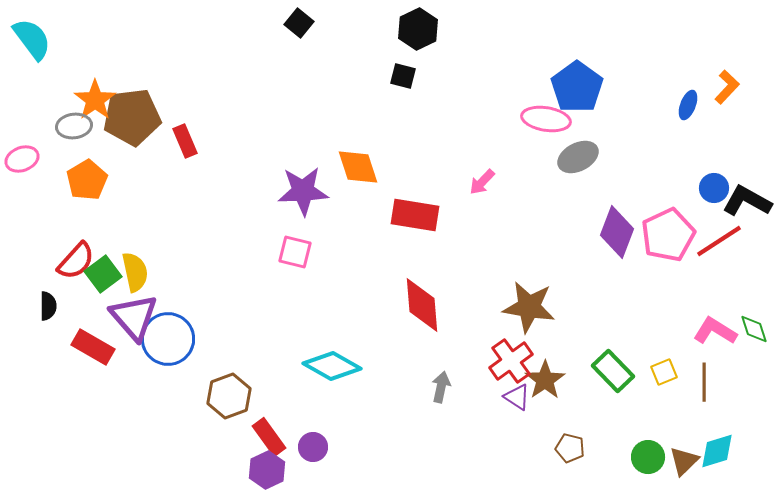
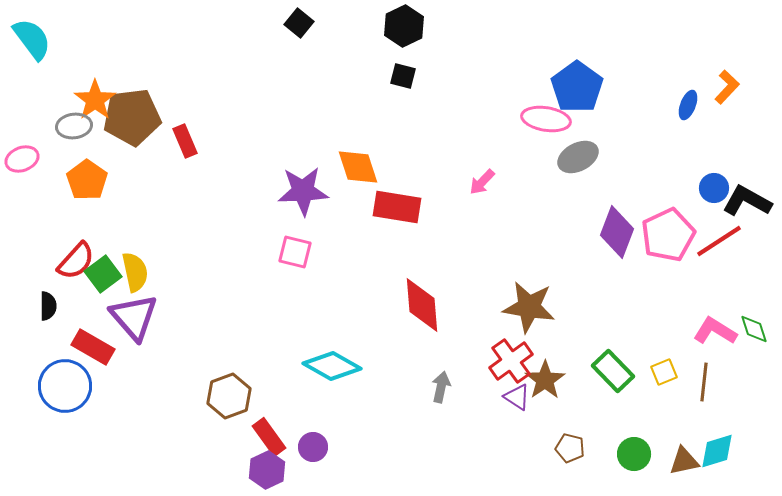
black hexagon at (418, 29): moved 14 px left, 3 px up
orange pentagon at (87, 180): rotated 6 degrees counterclockwise
red rectangle at (415, 215): moved 18 px left, 8 px up
blue circle at (168, 339): moved 103 px left, 47 px down
brown line at (704, 382): rotated 6 degrees clockwise
green circle at (648, 457): moved 14 px left, 3 px up
brown triangle at (684, 461): rotated 32 degrees clockwise
